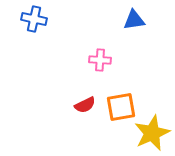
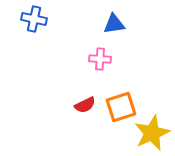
blue triangle: moved 20 px left, 4 px down
pink cross: moved 1 px up
orange square: rotated 8 degrees counterclockwise
